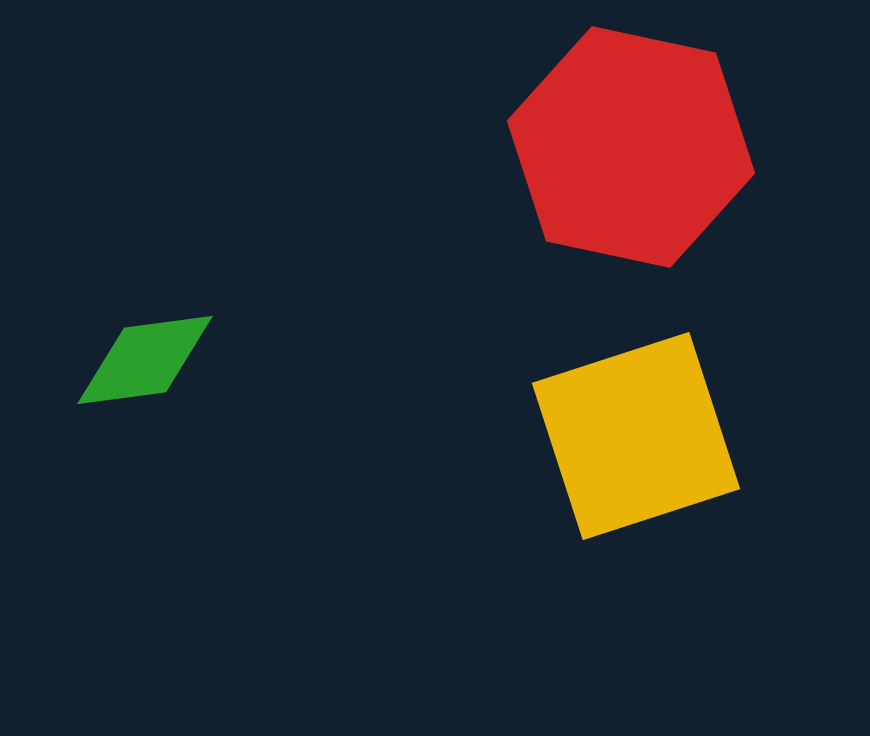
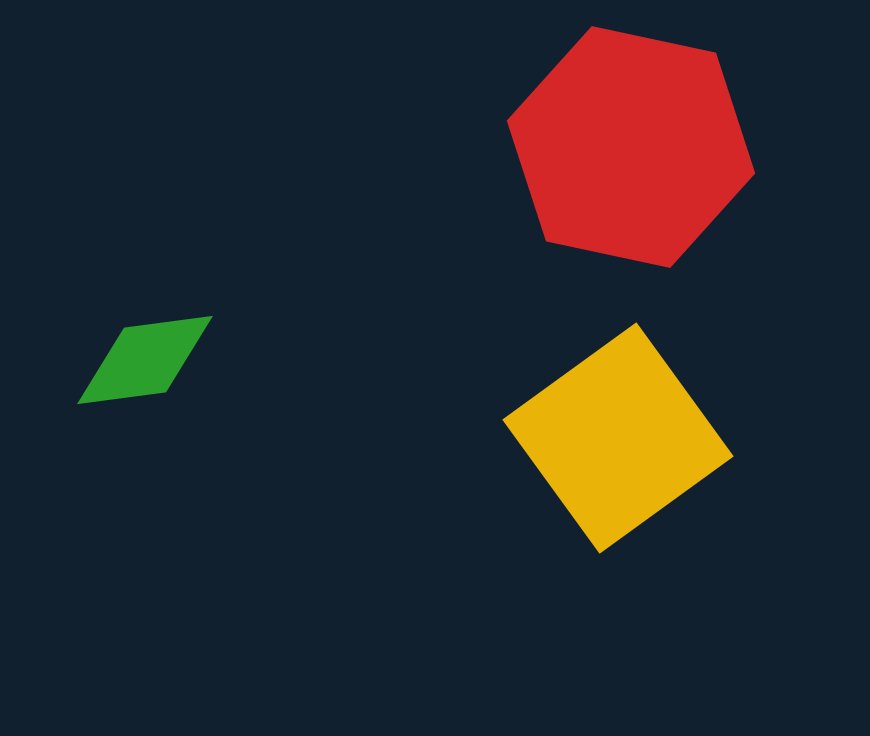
yellow square: moved 18 px left, 2 px down; rotated 18 degrees counterclockwise
